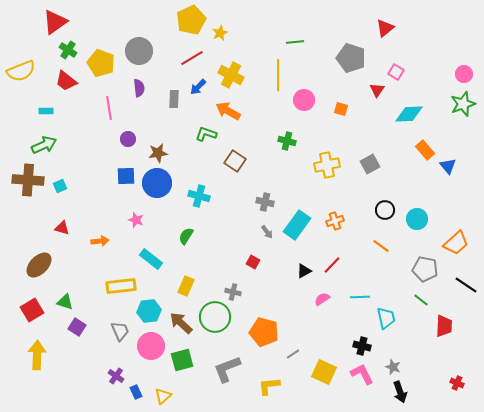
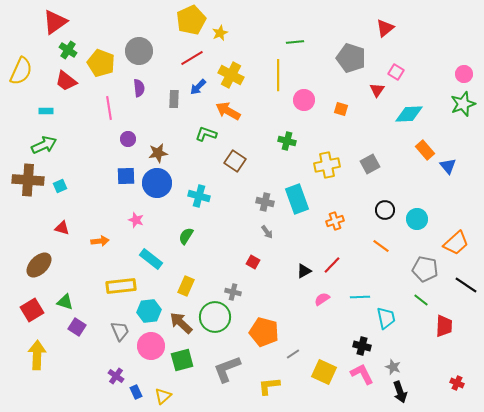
yellow semicircle at (21, 71): rotated 44 degrees counterclockwise
cyan rectangle at (297, 225): moved 26 px up; rotated 56 degrees counterclockwise
